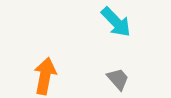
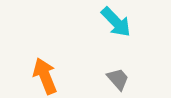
orange arrow: rotated 33 degrees counterclockwise
